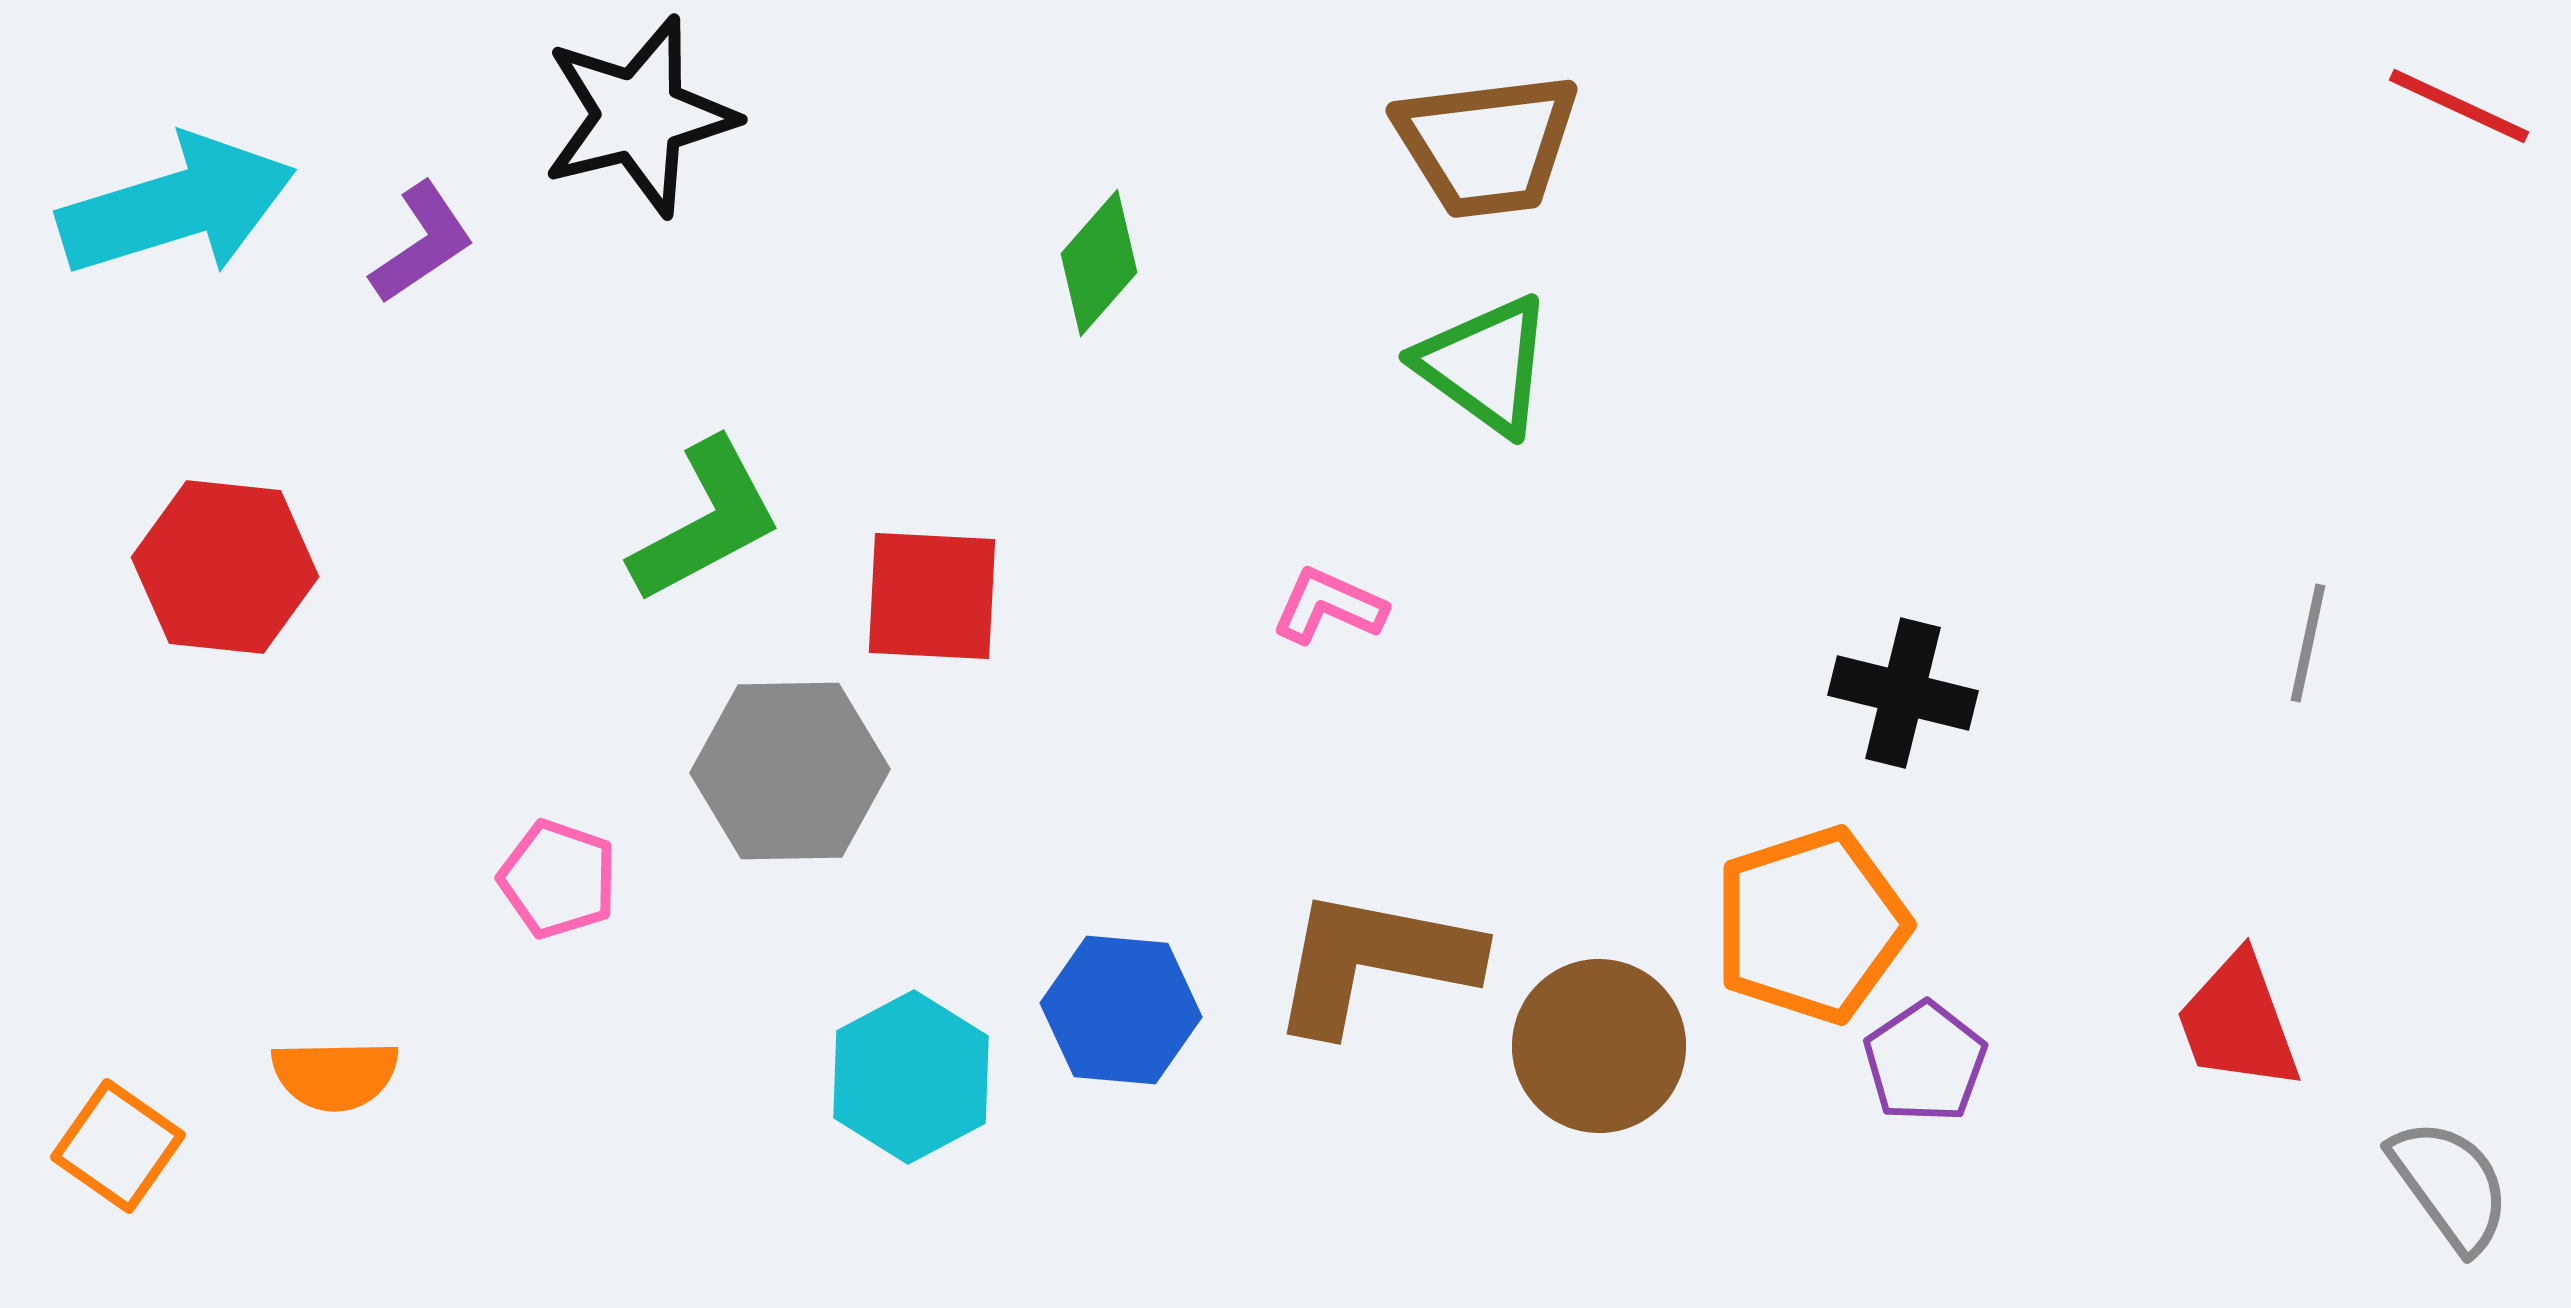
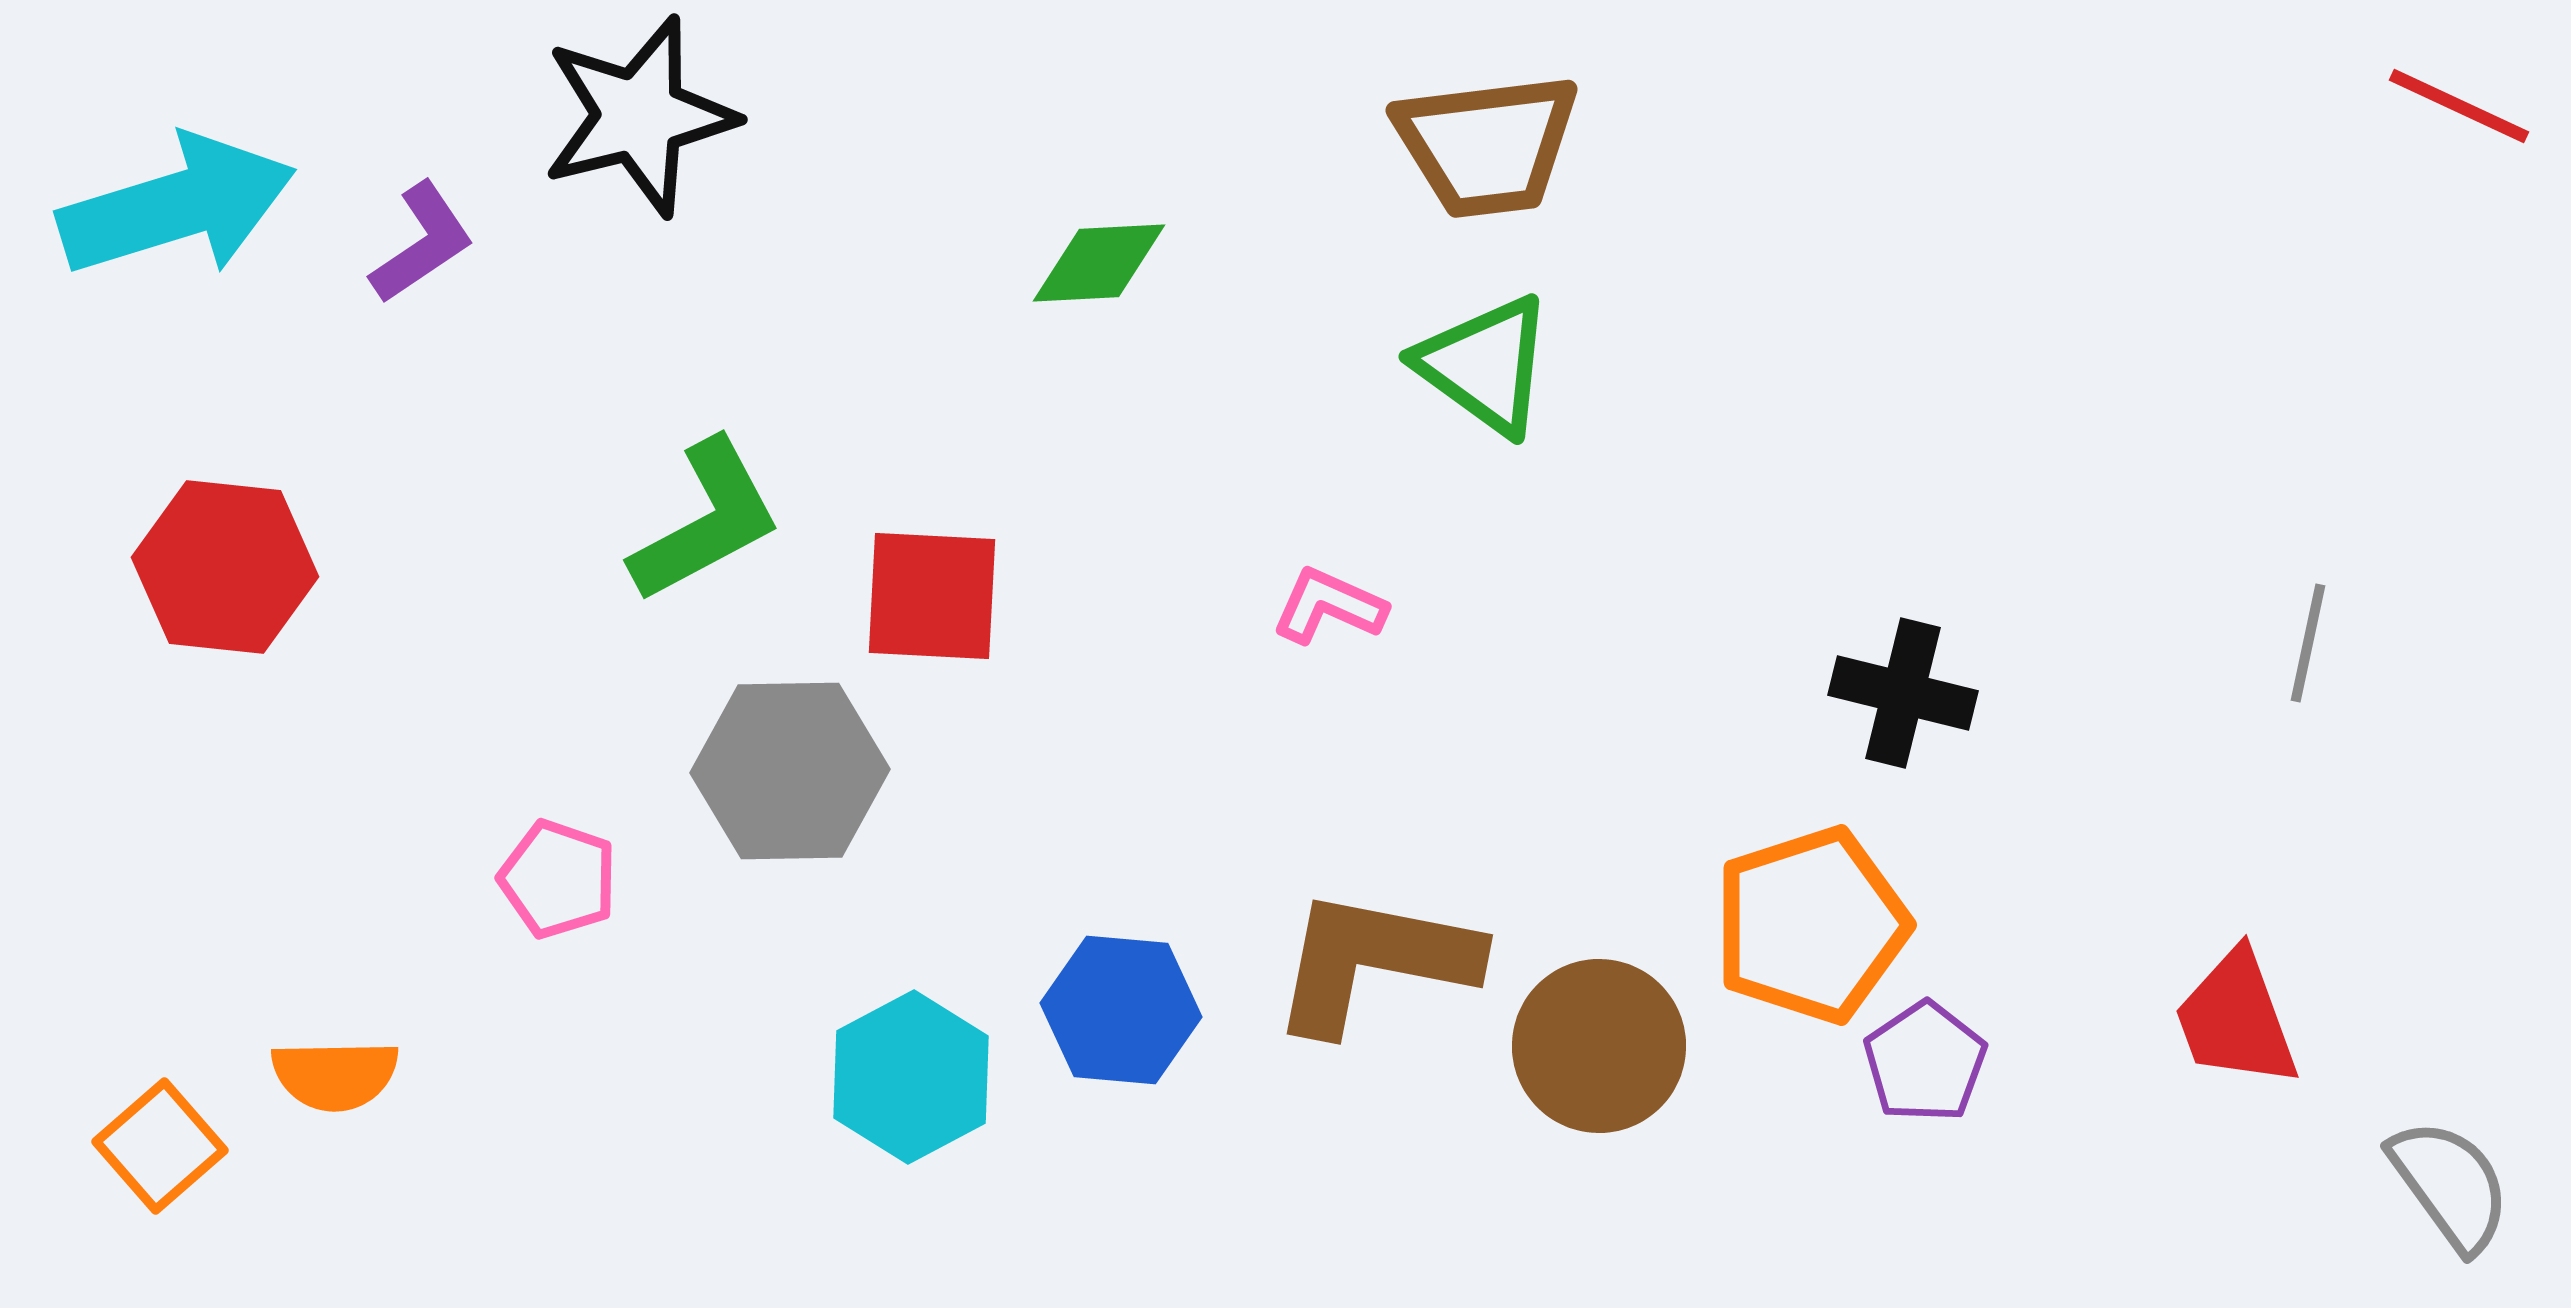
green diamond: rotated 46 degrees clockwise
red trapezoid: moved 2 px left, 3 px up
orange square: moved 42 px right; rotated 14 degrees clockwise
